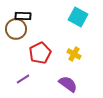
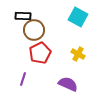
brown circle: moved 18 px right, 1 px down
yellow cross: moved 4 px right
purple line: rotated 40 degrees counterclockwise
purple semicircle: rotated 12 degrees counterclockwise
